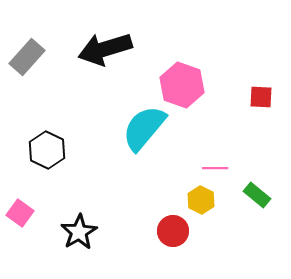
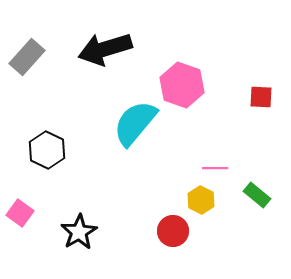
cyan semicircle: moved 9 px left, 5 px up
